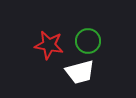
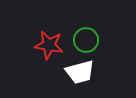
green circle: moved 2 px left, 1 px up
